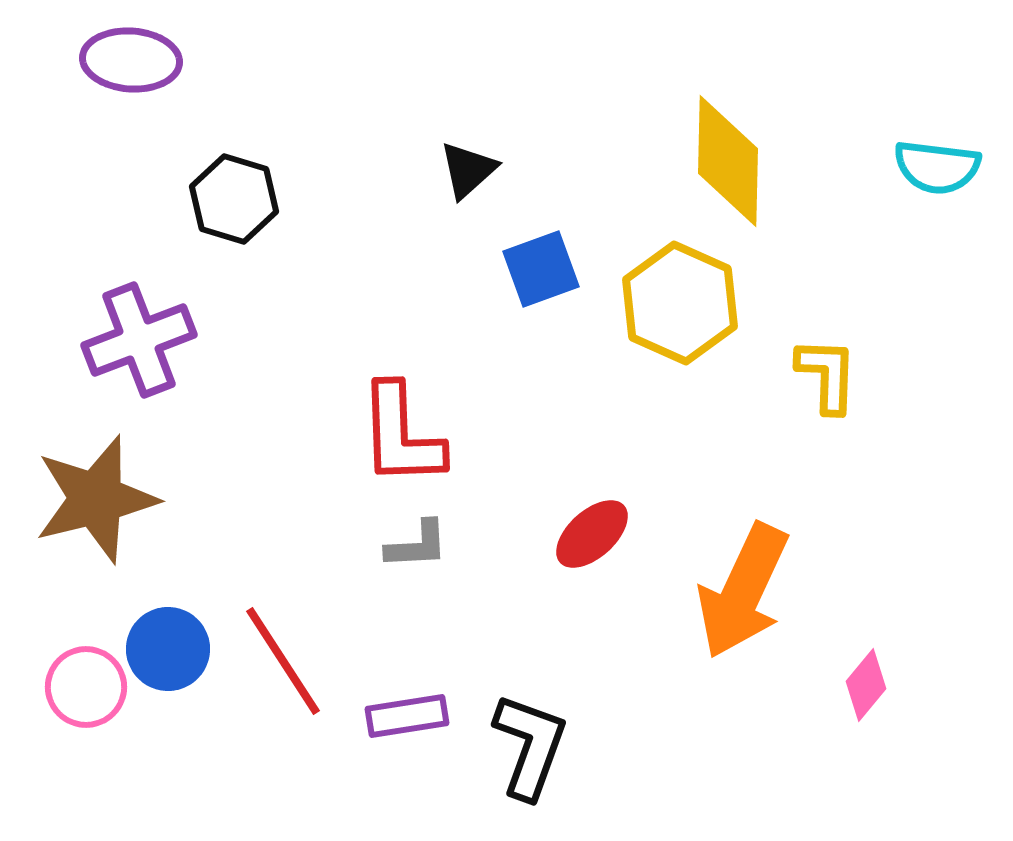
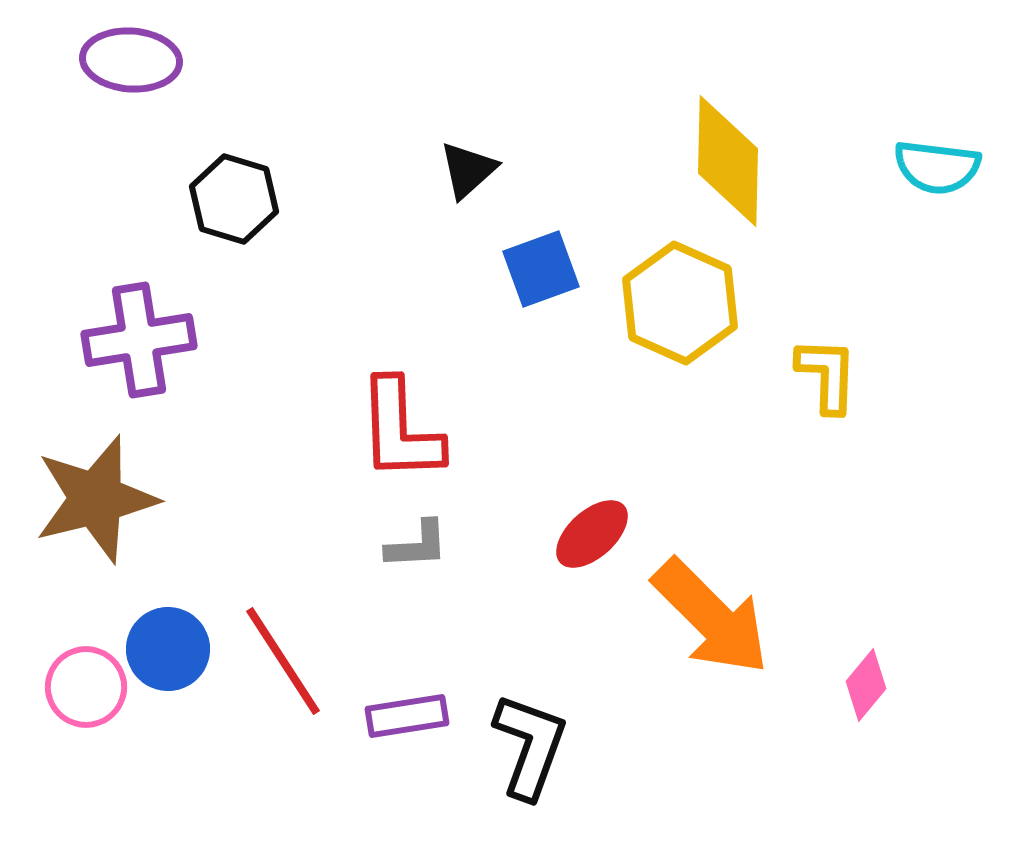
purple cross: rotated 12 degrees clockwise
red L-shape: moved 1 px left, 5 px up
orange arrow: moved 32 px left, 26 px down; rotated 70 degrees counterclockwise
